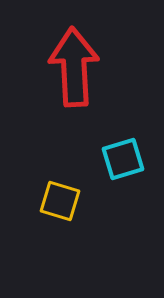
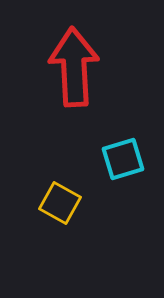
yellow square: moved 2 px down; rotated 12 degrees clockwise
